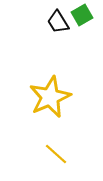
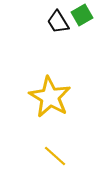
yellow star: rotated 18 degrees counterclockwise
yellow line: moved 1 px left, 2 px down
